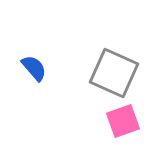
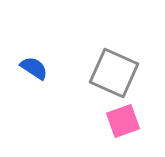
blue semicircle: rotated 16 degrees counterclockwise
